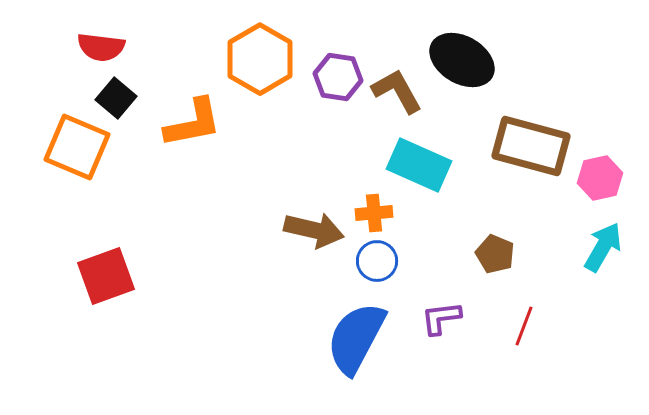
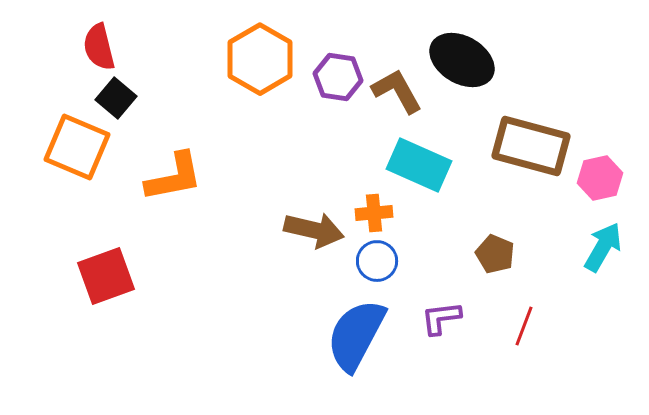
red semicircle: moved 2 px left; rotated 69 degrees clockwise
orange L-shape: moved 19 px left, 54 px down
blue semicircle: moved 3 px up
